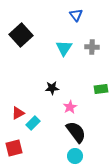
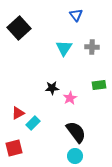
black square: moved 2 px left, 7 px up
green rectangle: moved 2 px left, 4 px up
pink star: moved 9 px up
